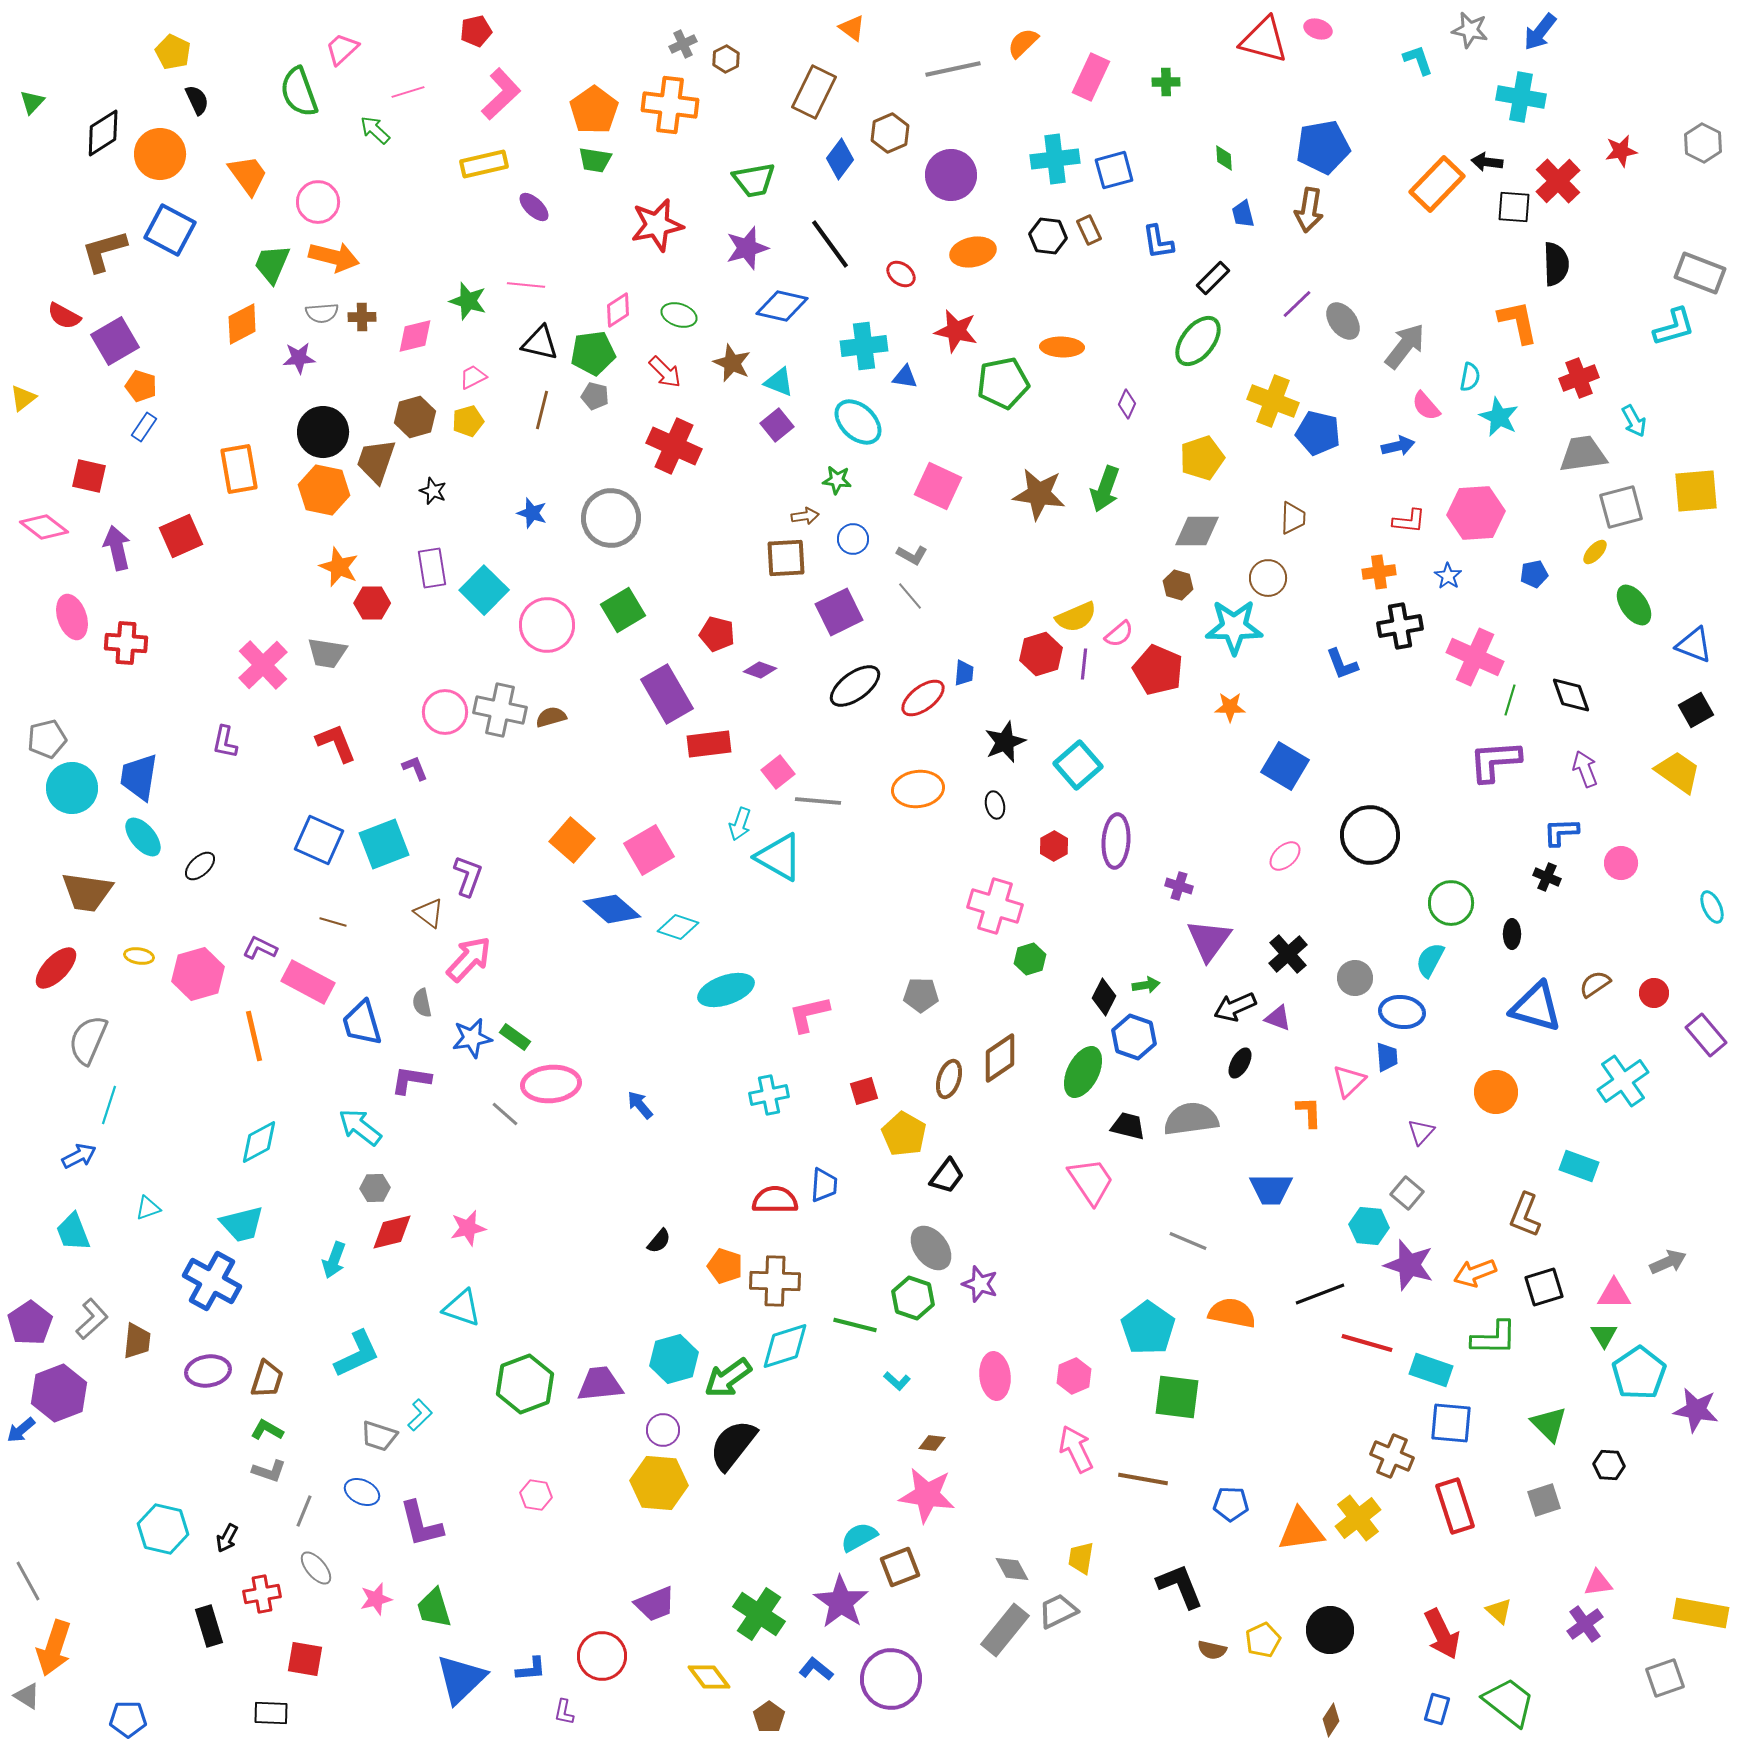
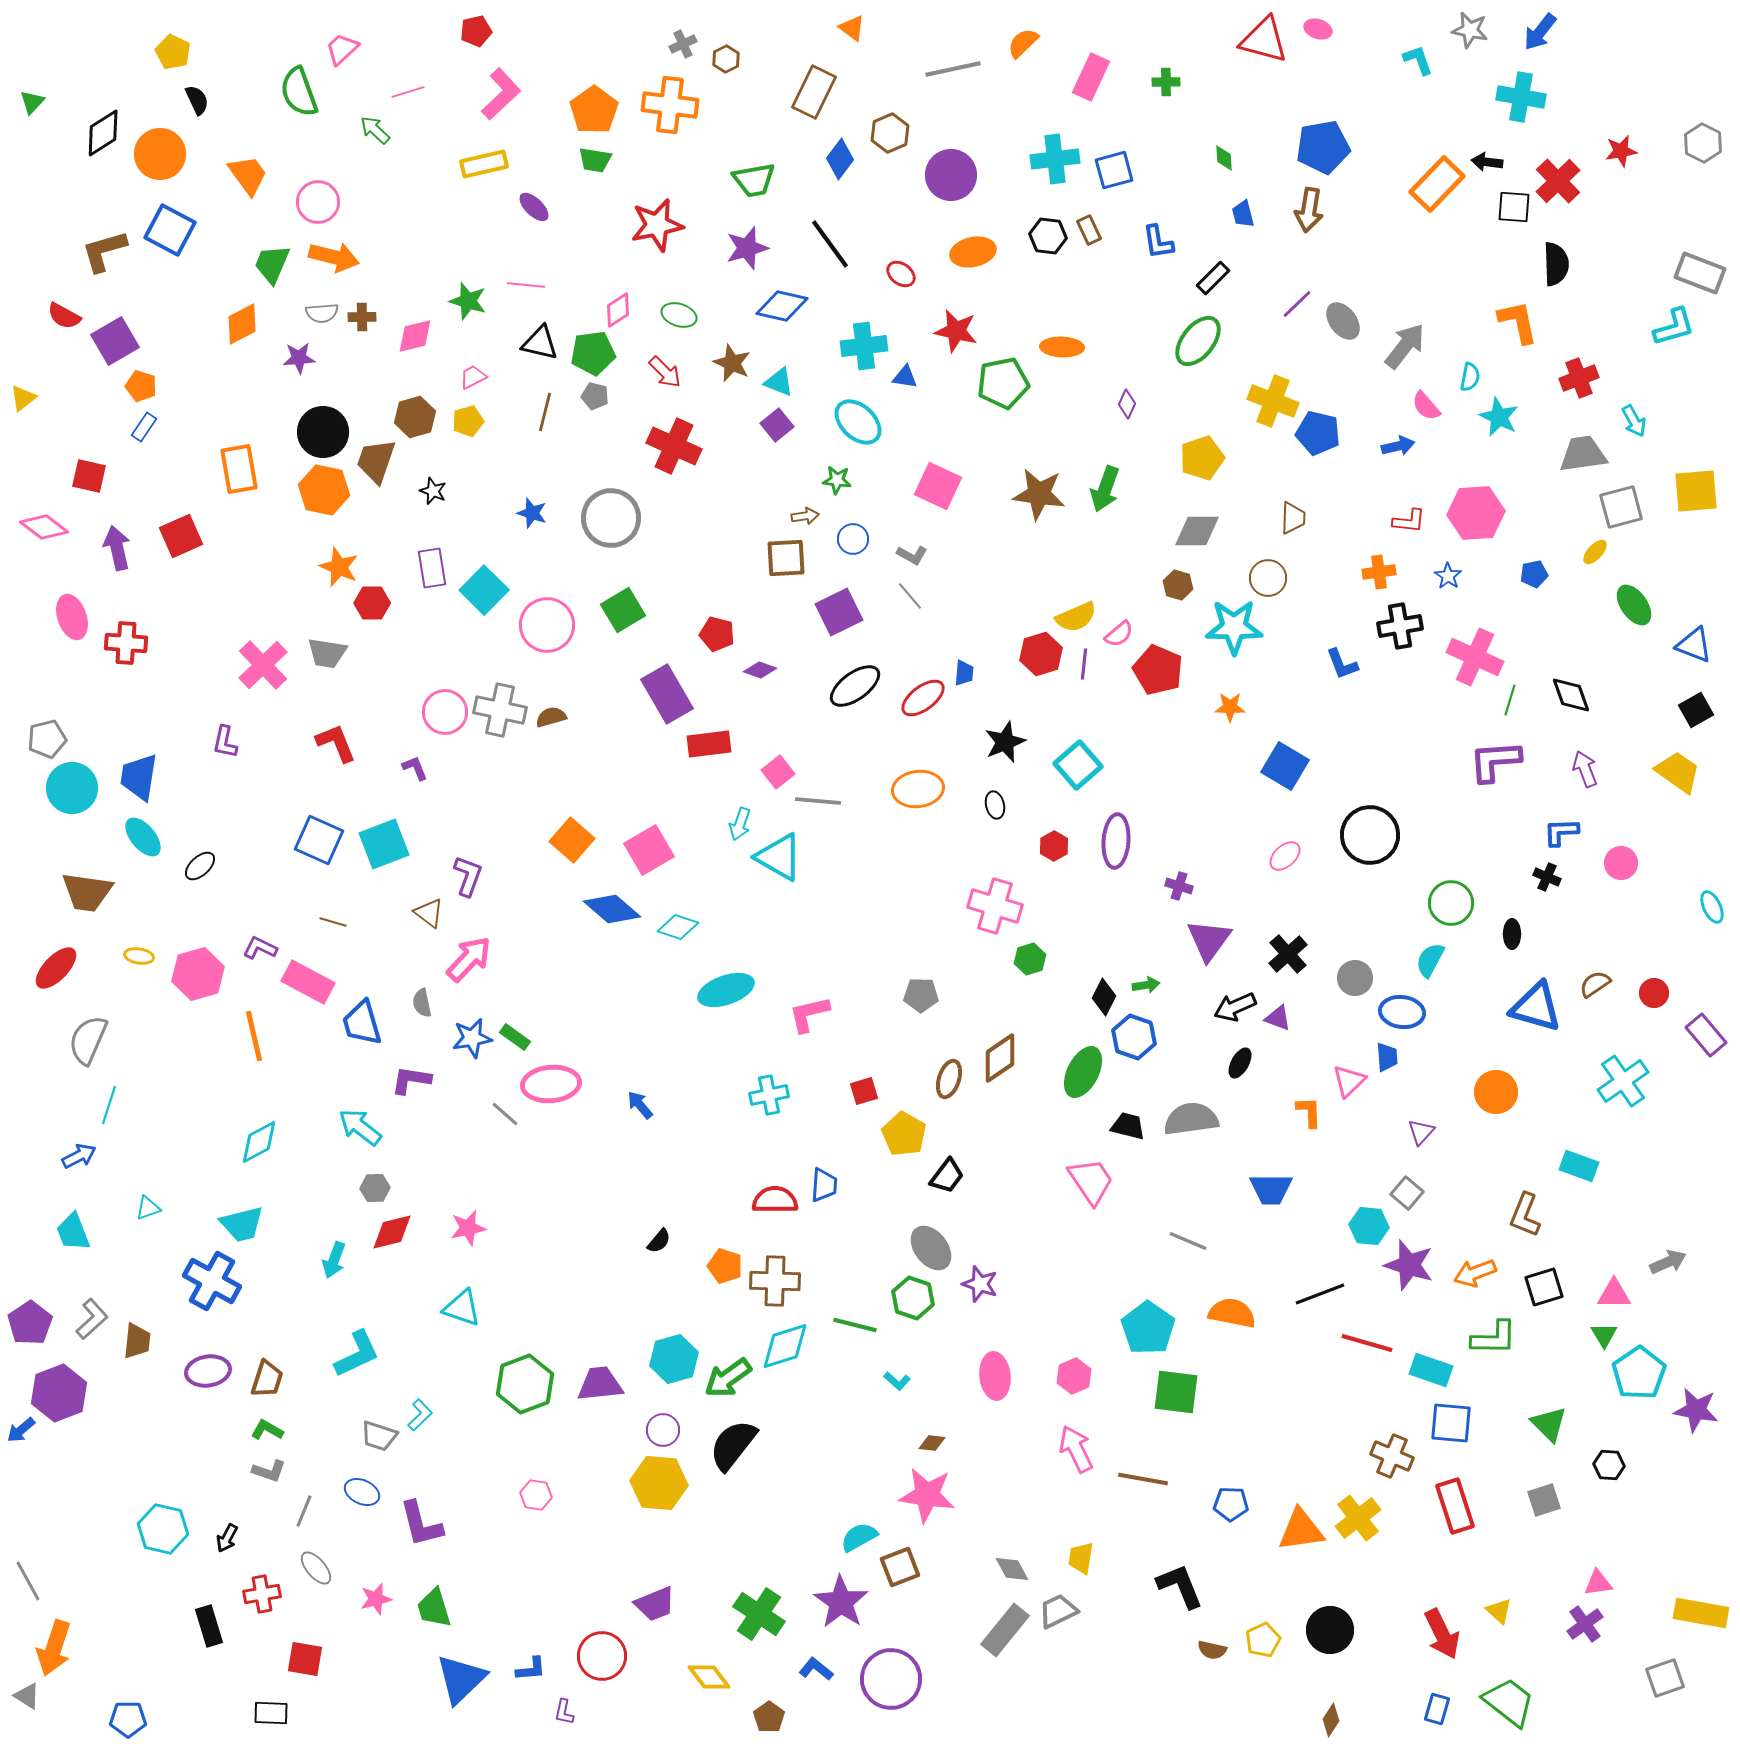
brown line at (542, 410): moved 3 px right, 2 px down
green square at (1177, 1397): moved 1 px left, 5 px up
